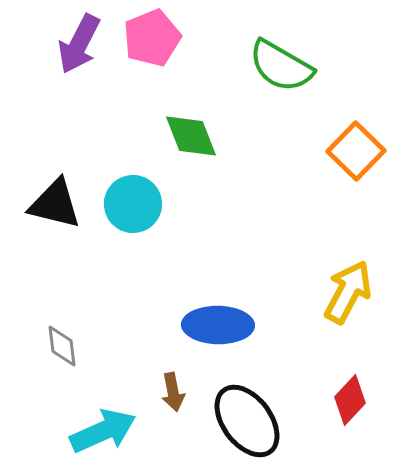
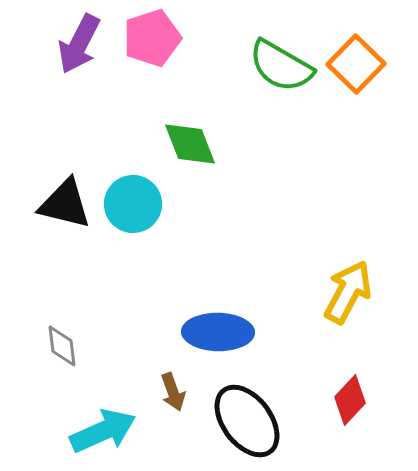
pink pentagon: rotated 4 degrees clockwise
green diamond: moved 1 px left, 8 px down
orange square: moved 87 px up
black triangle: moved 10 px right
blue ellipse: moved 7 px down
brown arrow: rotated 9 degrees counterclockwise
